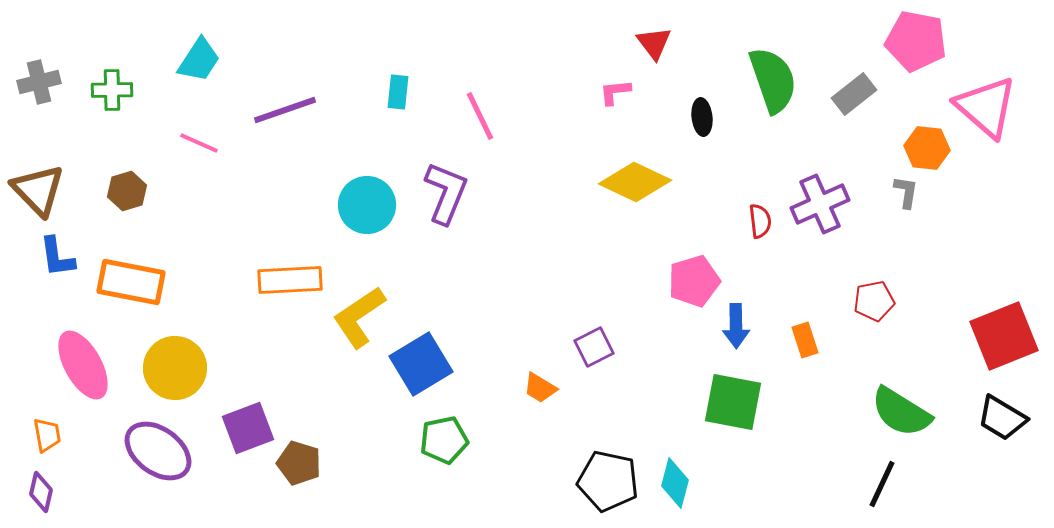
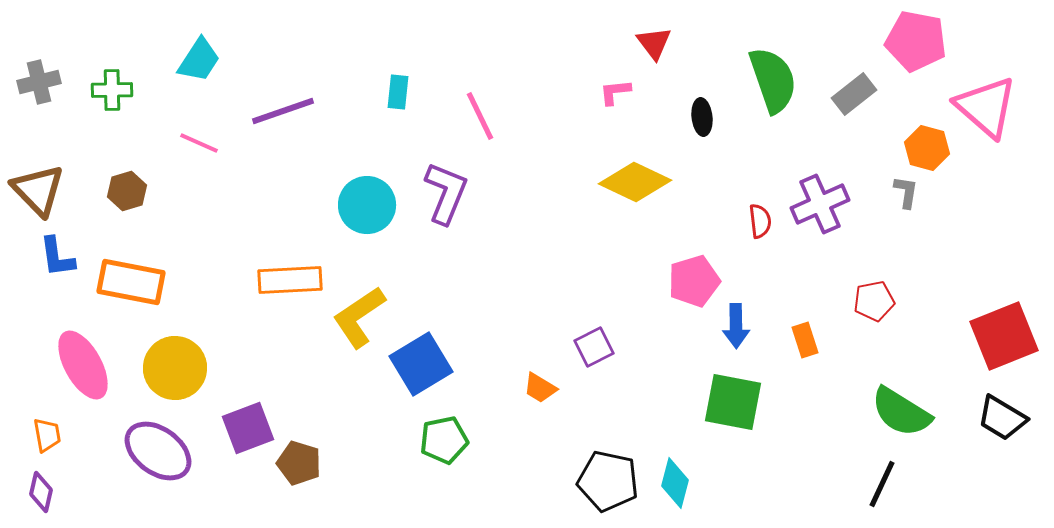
purple line at (285, 110): moved 2 px left, 1 px down
orange hexagon at (927, 148): rotated 9 degrees clockwise
